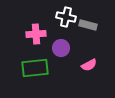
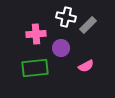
gray rectangle: rotated 60 degrees counterclockwise
pink semicircle: moved 3 px left, 1 px down
